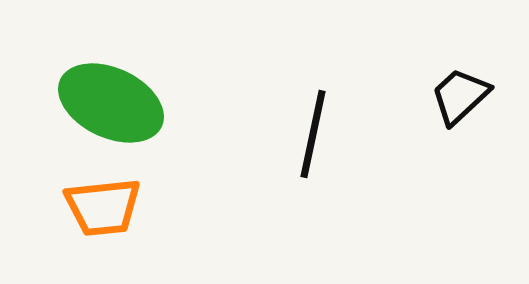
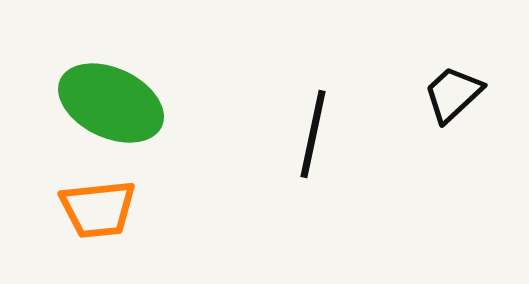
black trapezoid: moved 7 px left, 2 px up
orange trapezoid: moved 5 px left, 2 px down
